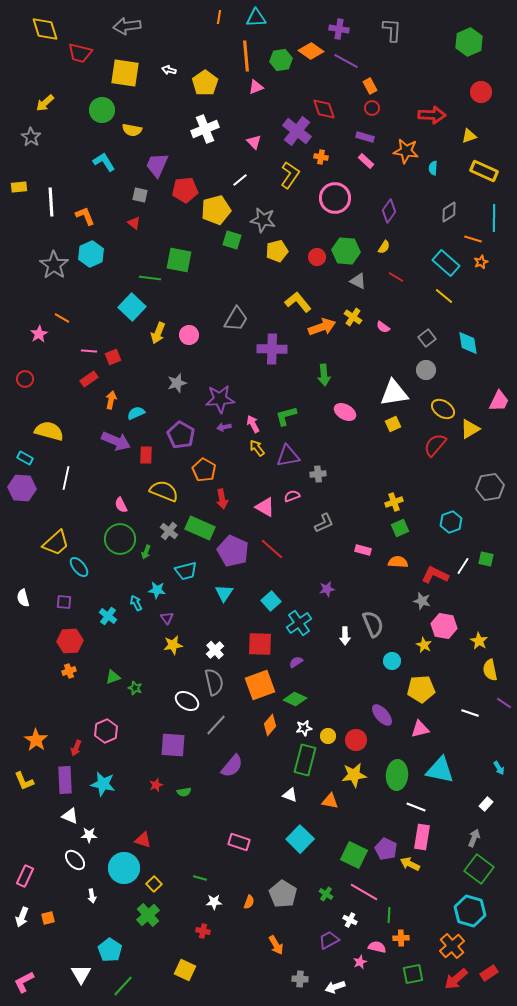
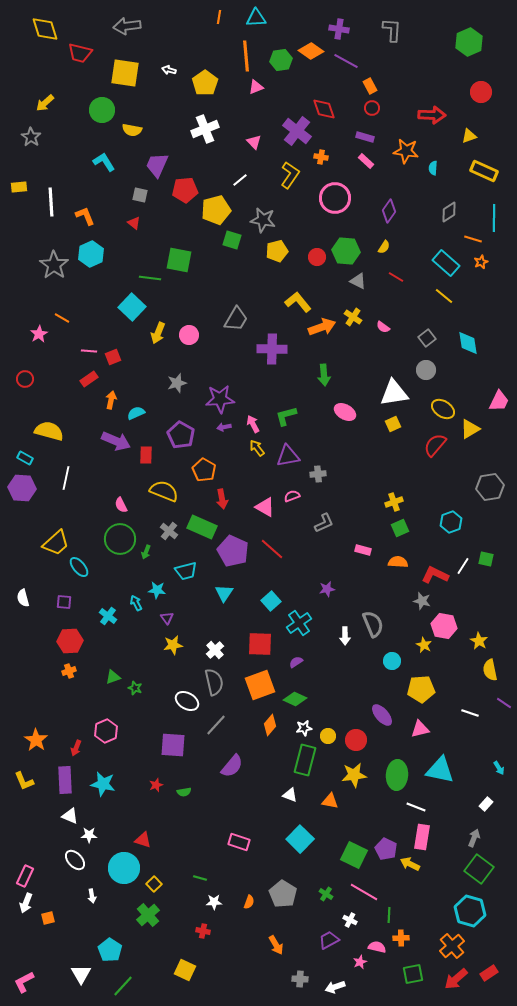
green rectangle at (200, 528): moved 2 px right, 1 px up
white arrow at (22, 917): moved 4 px right, 14 px up
